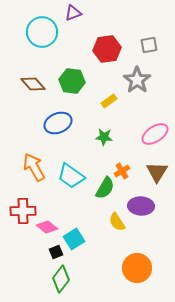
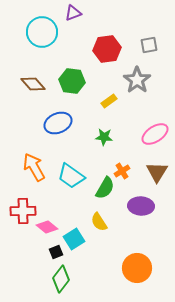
yellow semicircle: moved 18 px left
